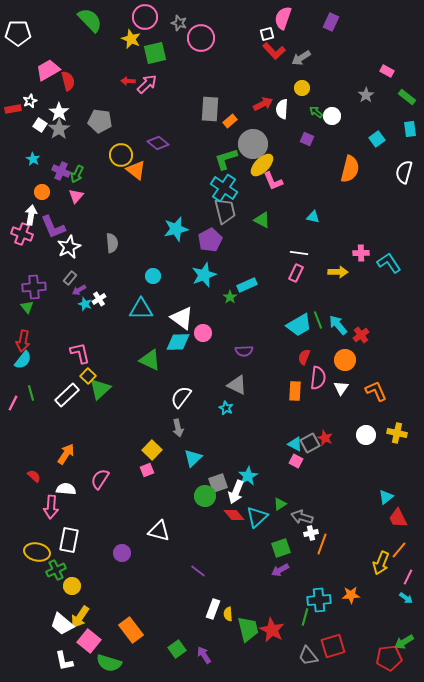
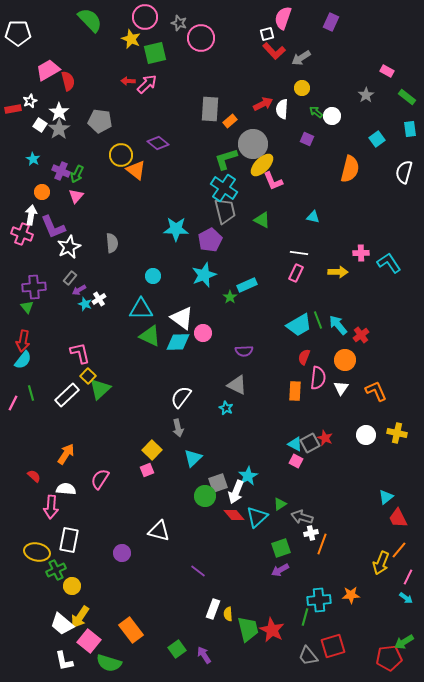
cyan star at (176, 229): rotated 15 degrees clockwise
green triangle at (150, 360): moved 24 px up
